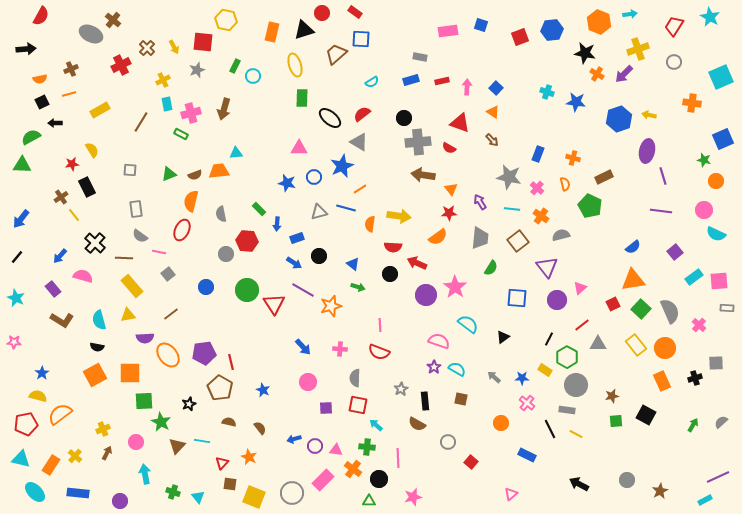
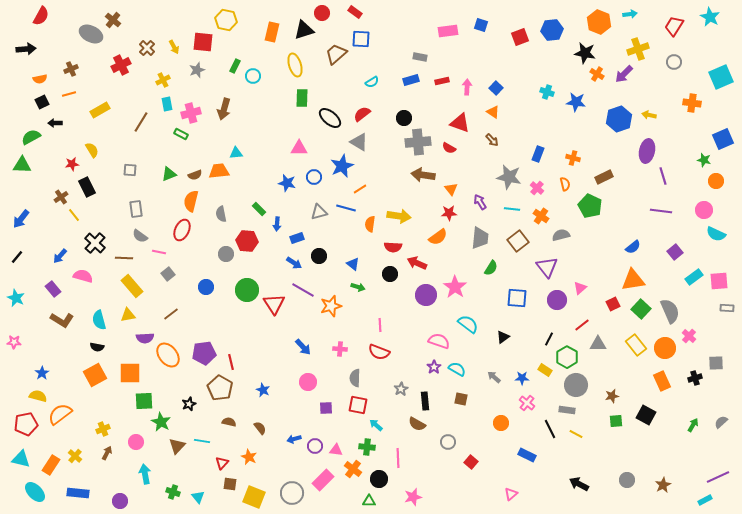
pink cross at (699, 325): moved 10 px left, 11 px down
brown star at (660, 491): moved 3 px right, 6 px up
